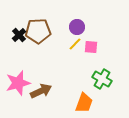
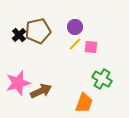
purple circle: moved 2 px left
brown pentagon: rotated 10 degrees counterclockwise
